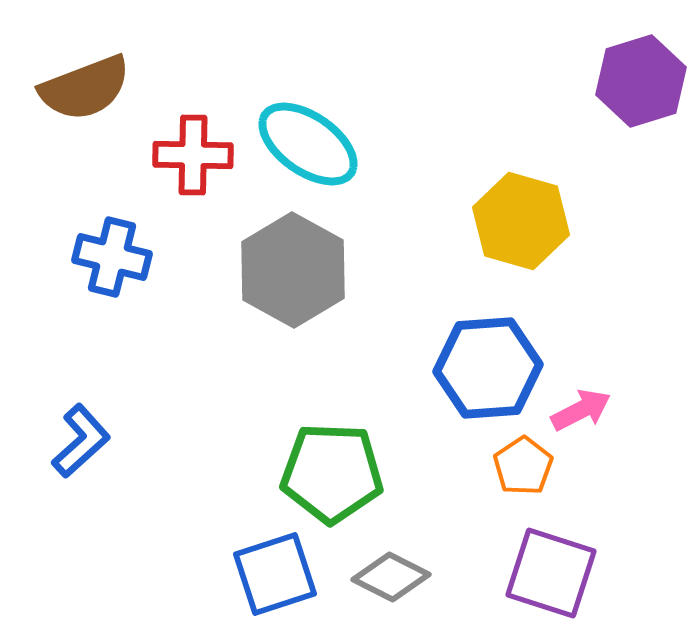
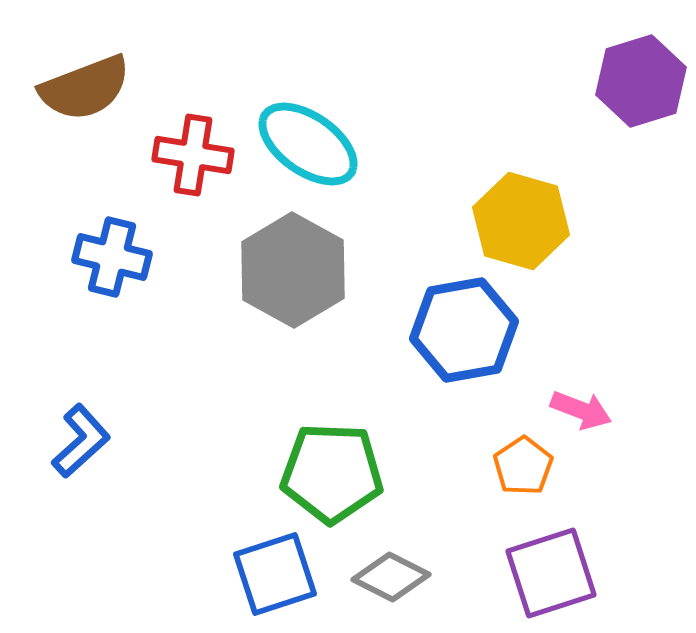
red cross: rotated 8 degrees clockwise
blue hexagon: moved 24 px left, 38 px up; rotated 6 degrees counterclockwise
pink arrow: rotated 48 degrees clockwise
purple square: rotated 36 degrees counterclockwise
